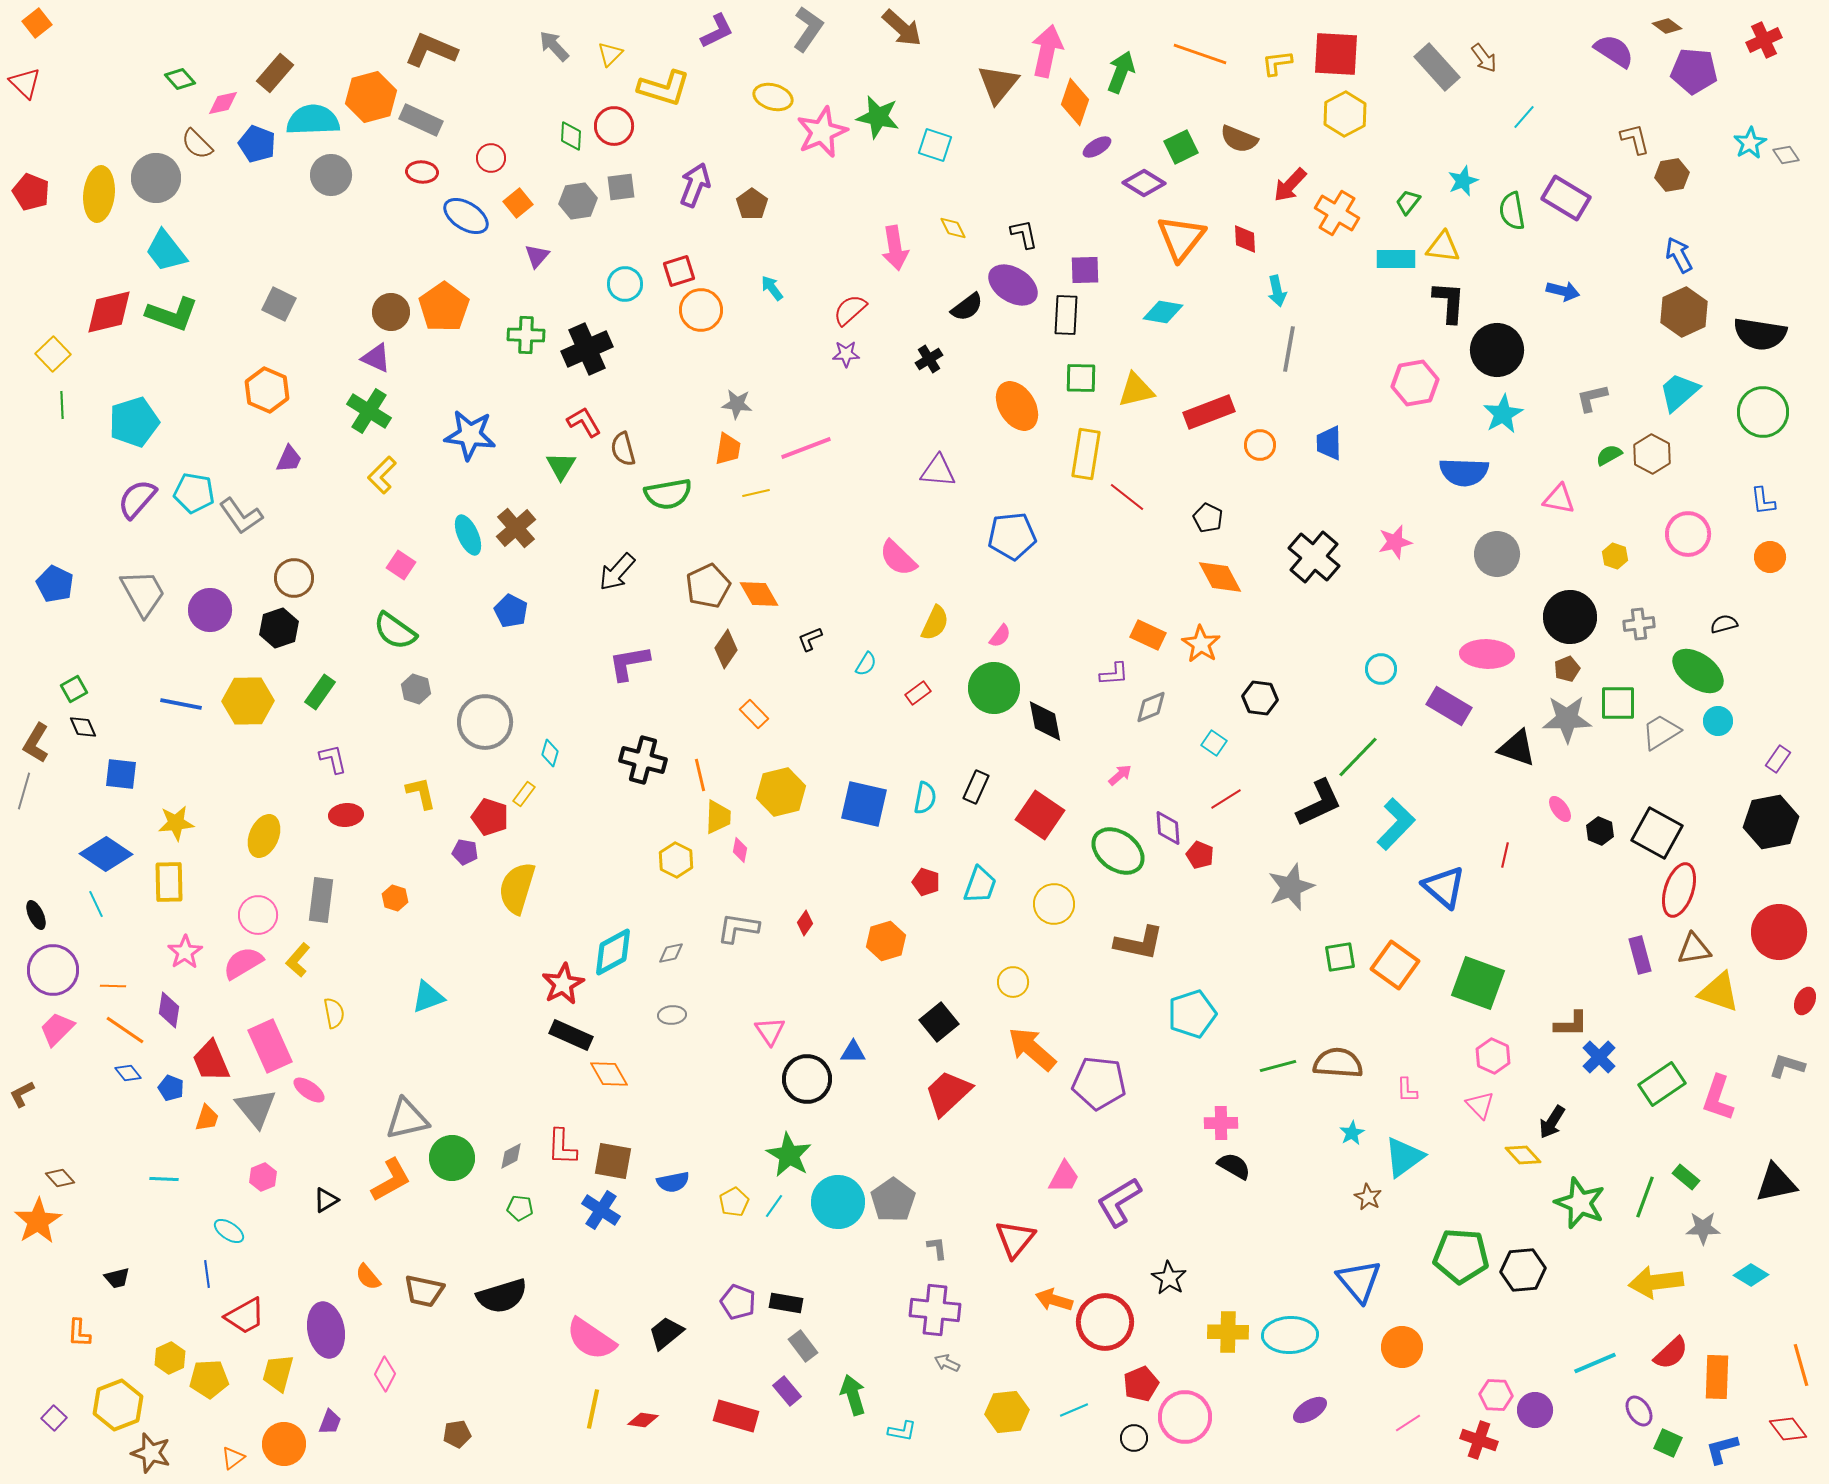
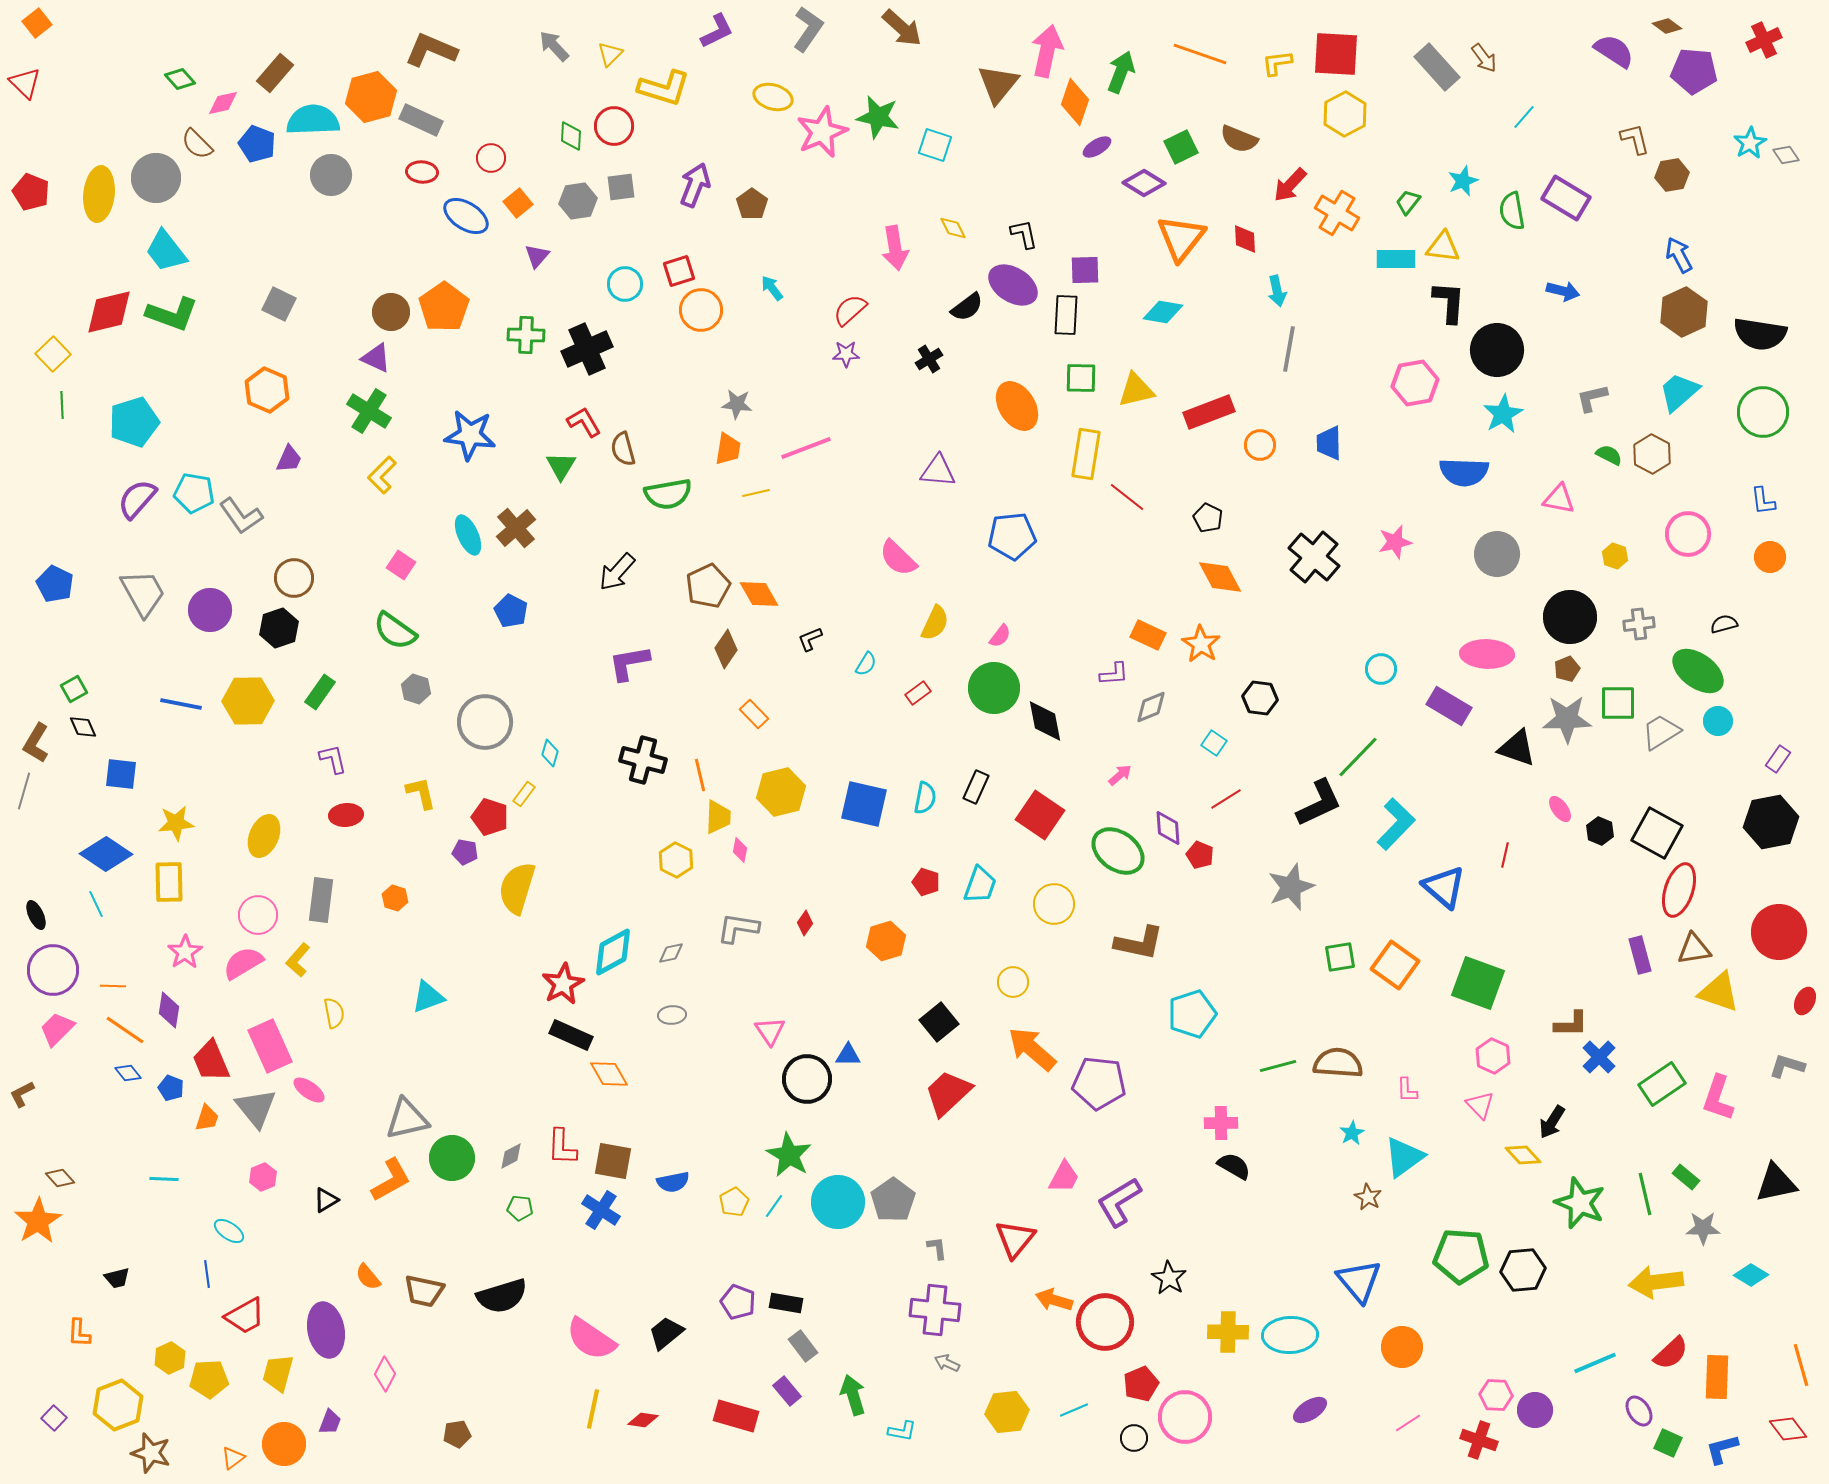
green semicircle at (1609, 455): rotated 56 degrees clockwise
blue triangle at (853, 1052): moved 5 px left, 3 px down
green line at (1645, 1197): moved 3 px up; rotated 33 degrees counterclockwise
